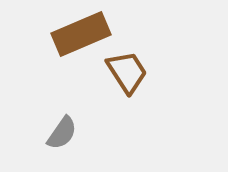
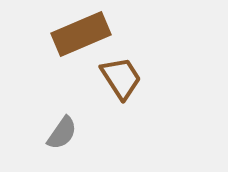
brown trapezoid: moved 6 px left, 6 px down
